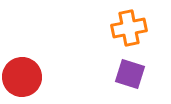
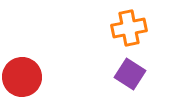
purple square: rotated 16 degrees clockwise
